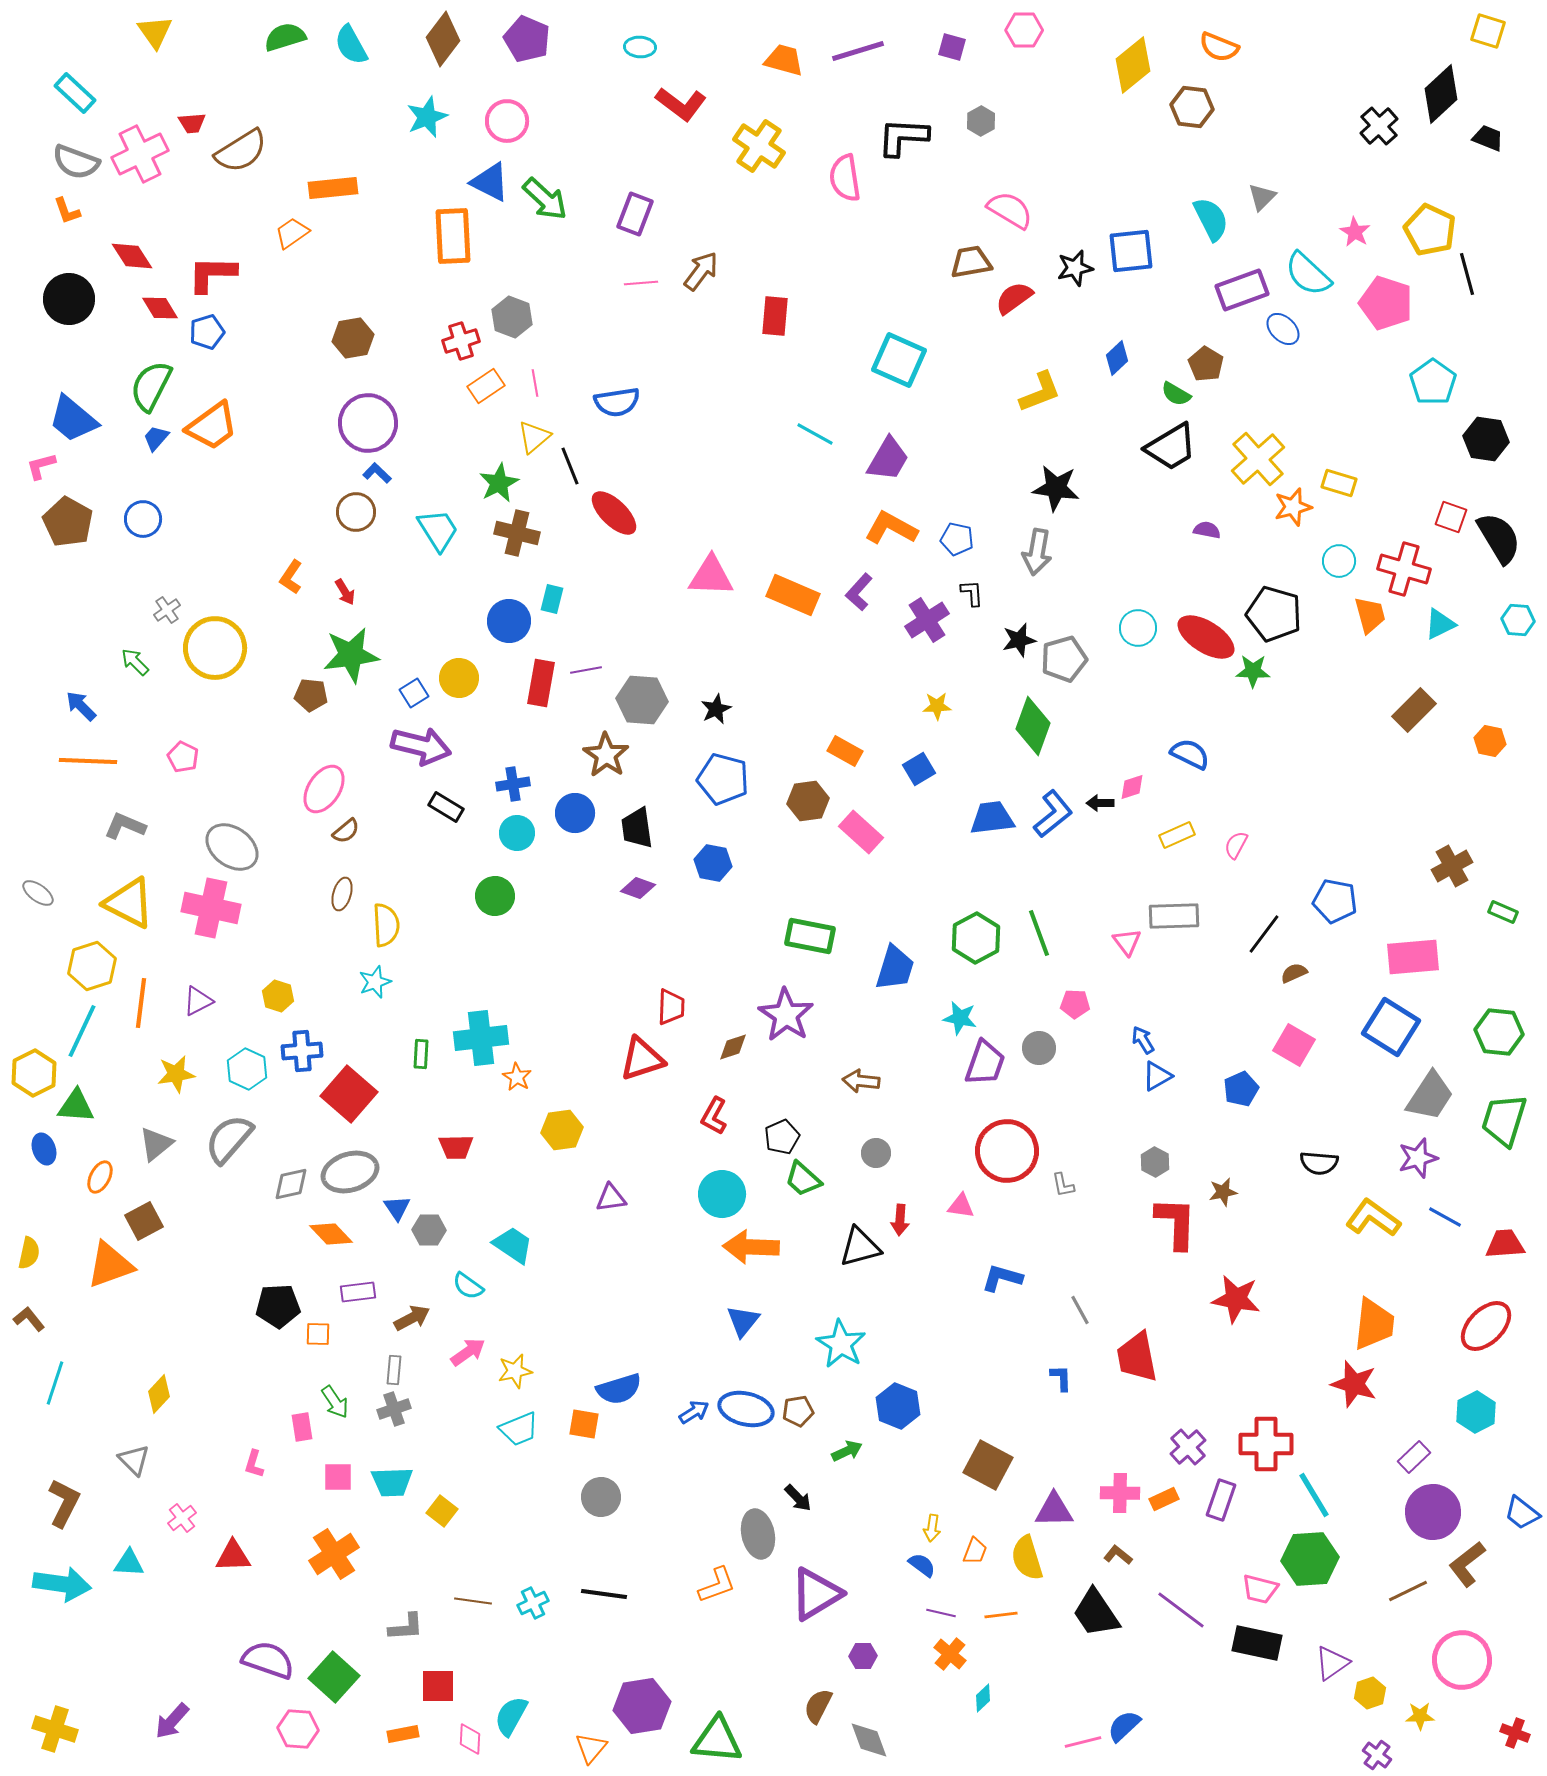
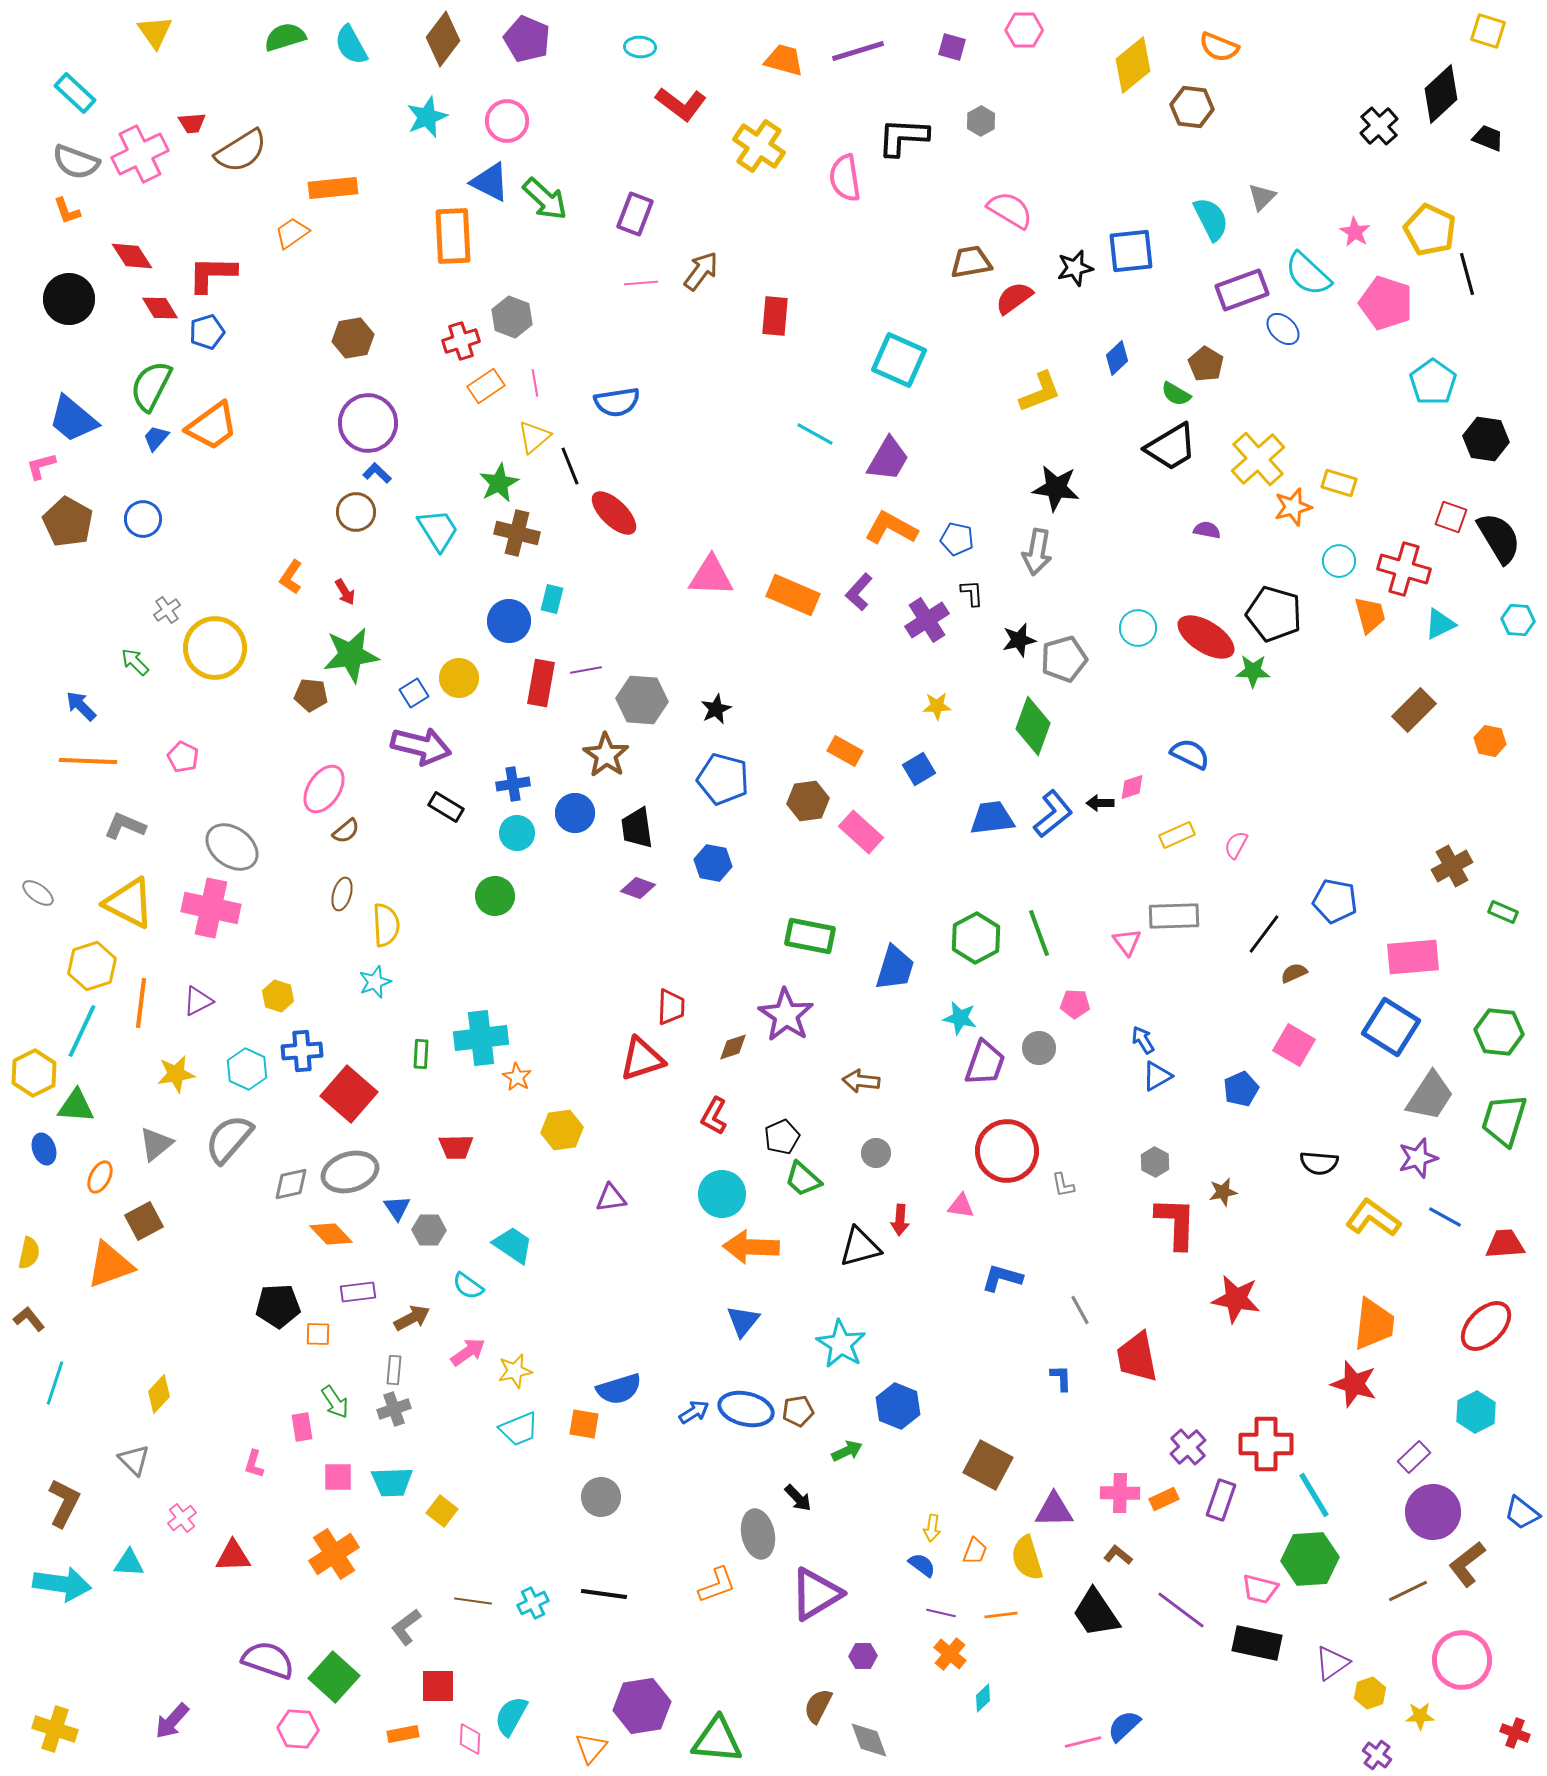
gray L-shape at (406, 1627): rotated 147 degrees clockwise
